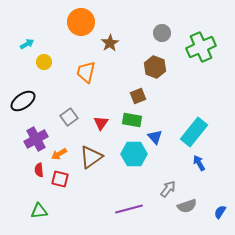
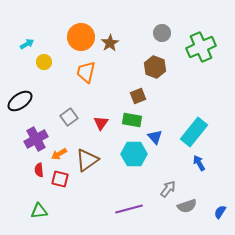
orange circle: moved 15 px down
black ellipse: moved 3 px left
brown triangle: moved 4 px left, 3 px down
